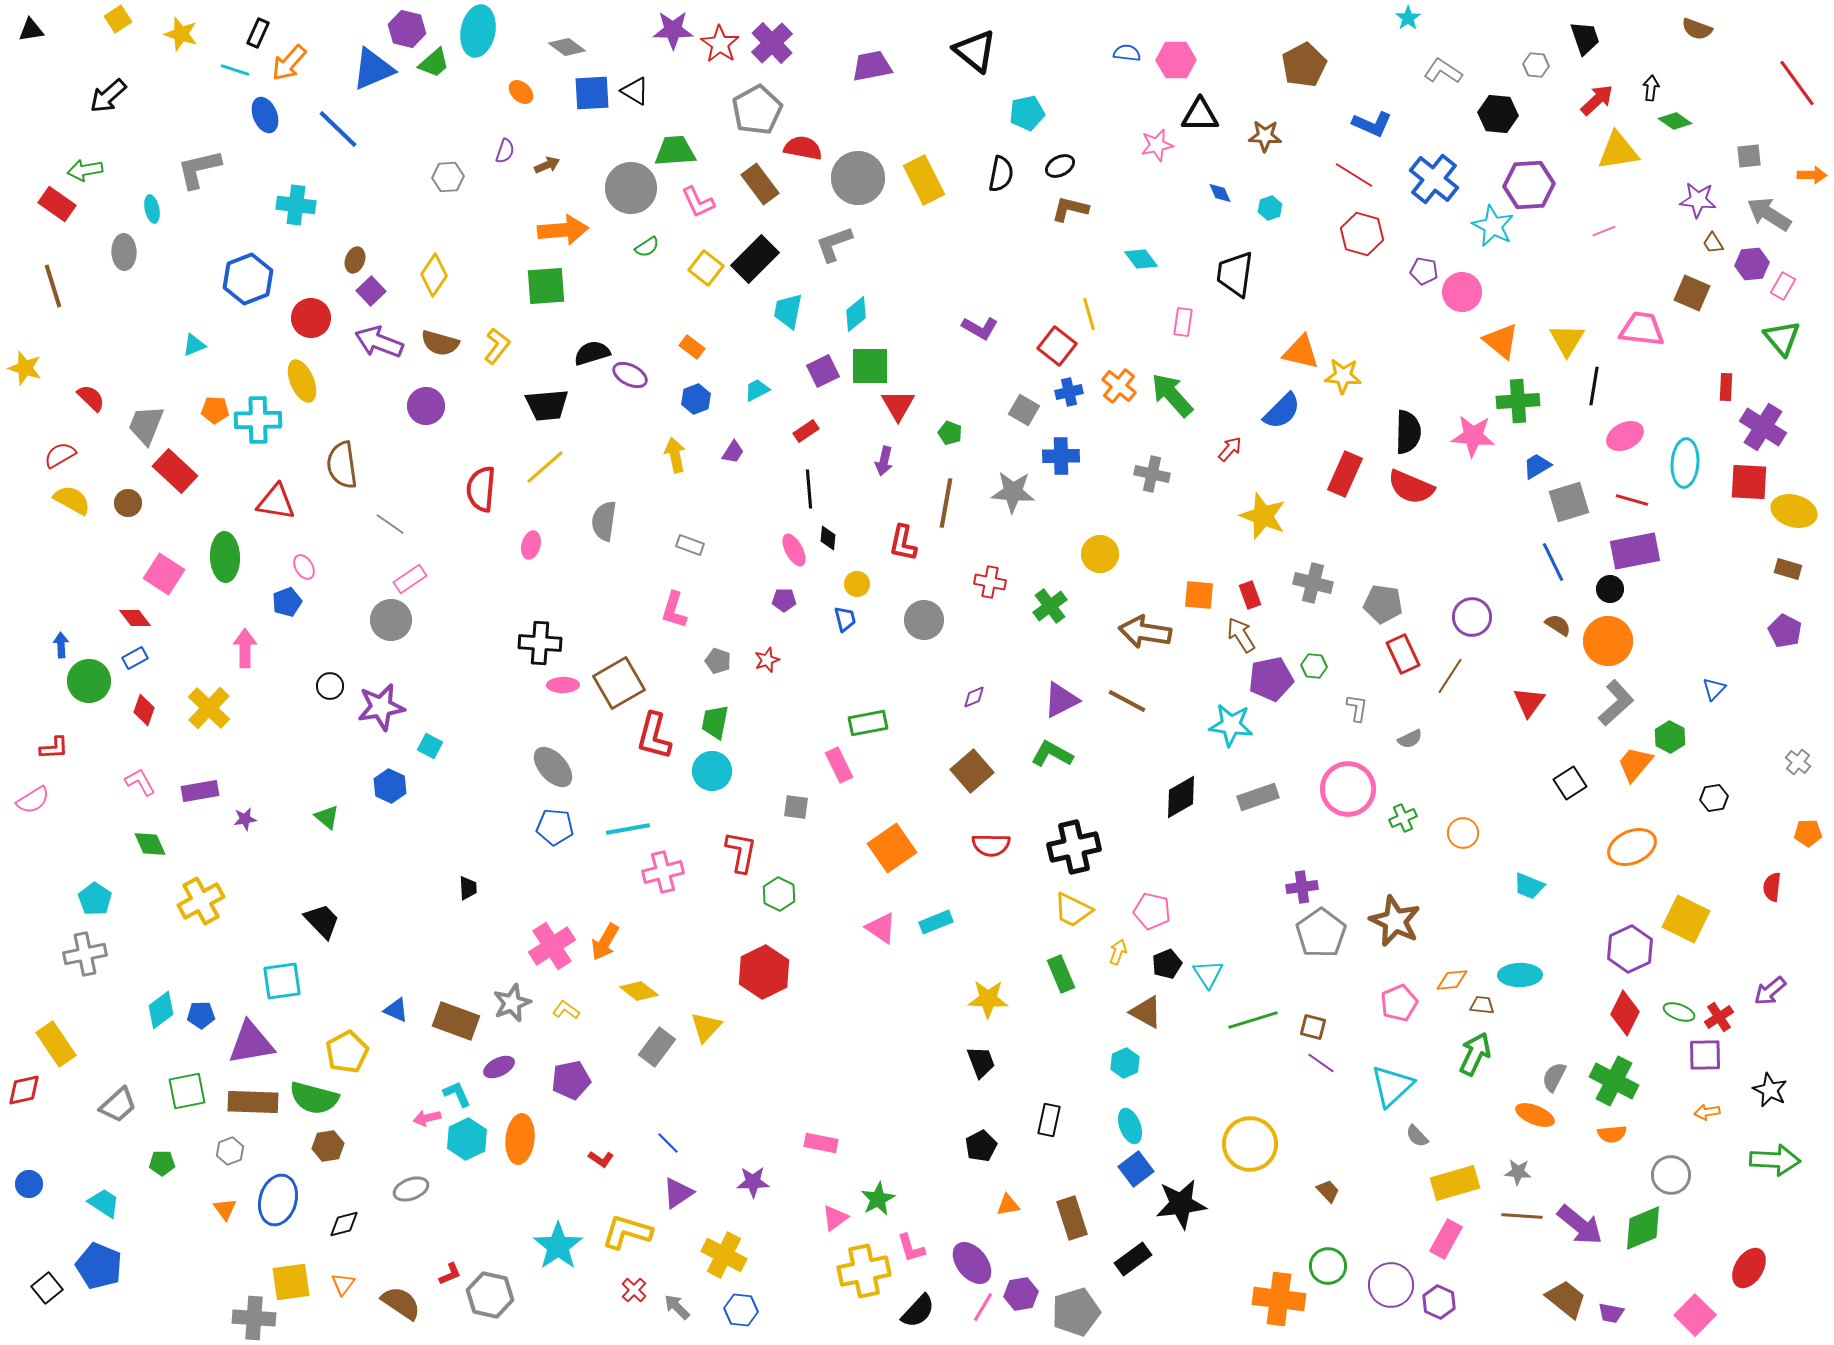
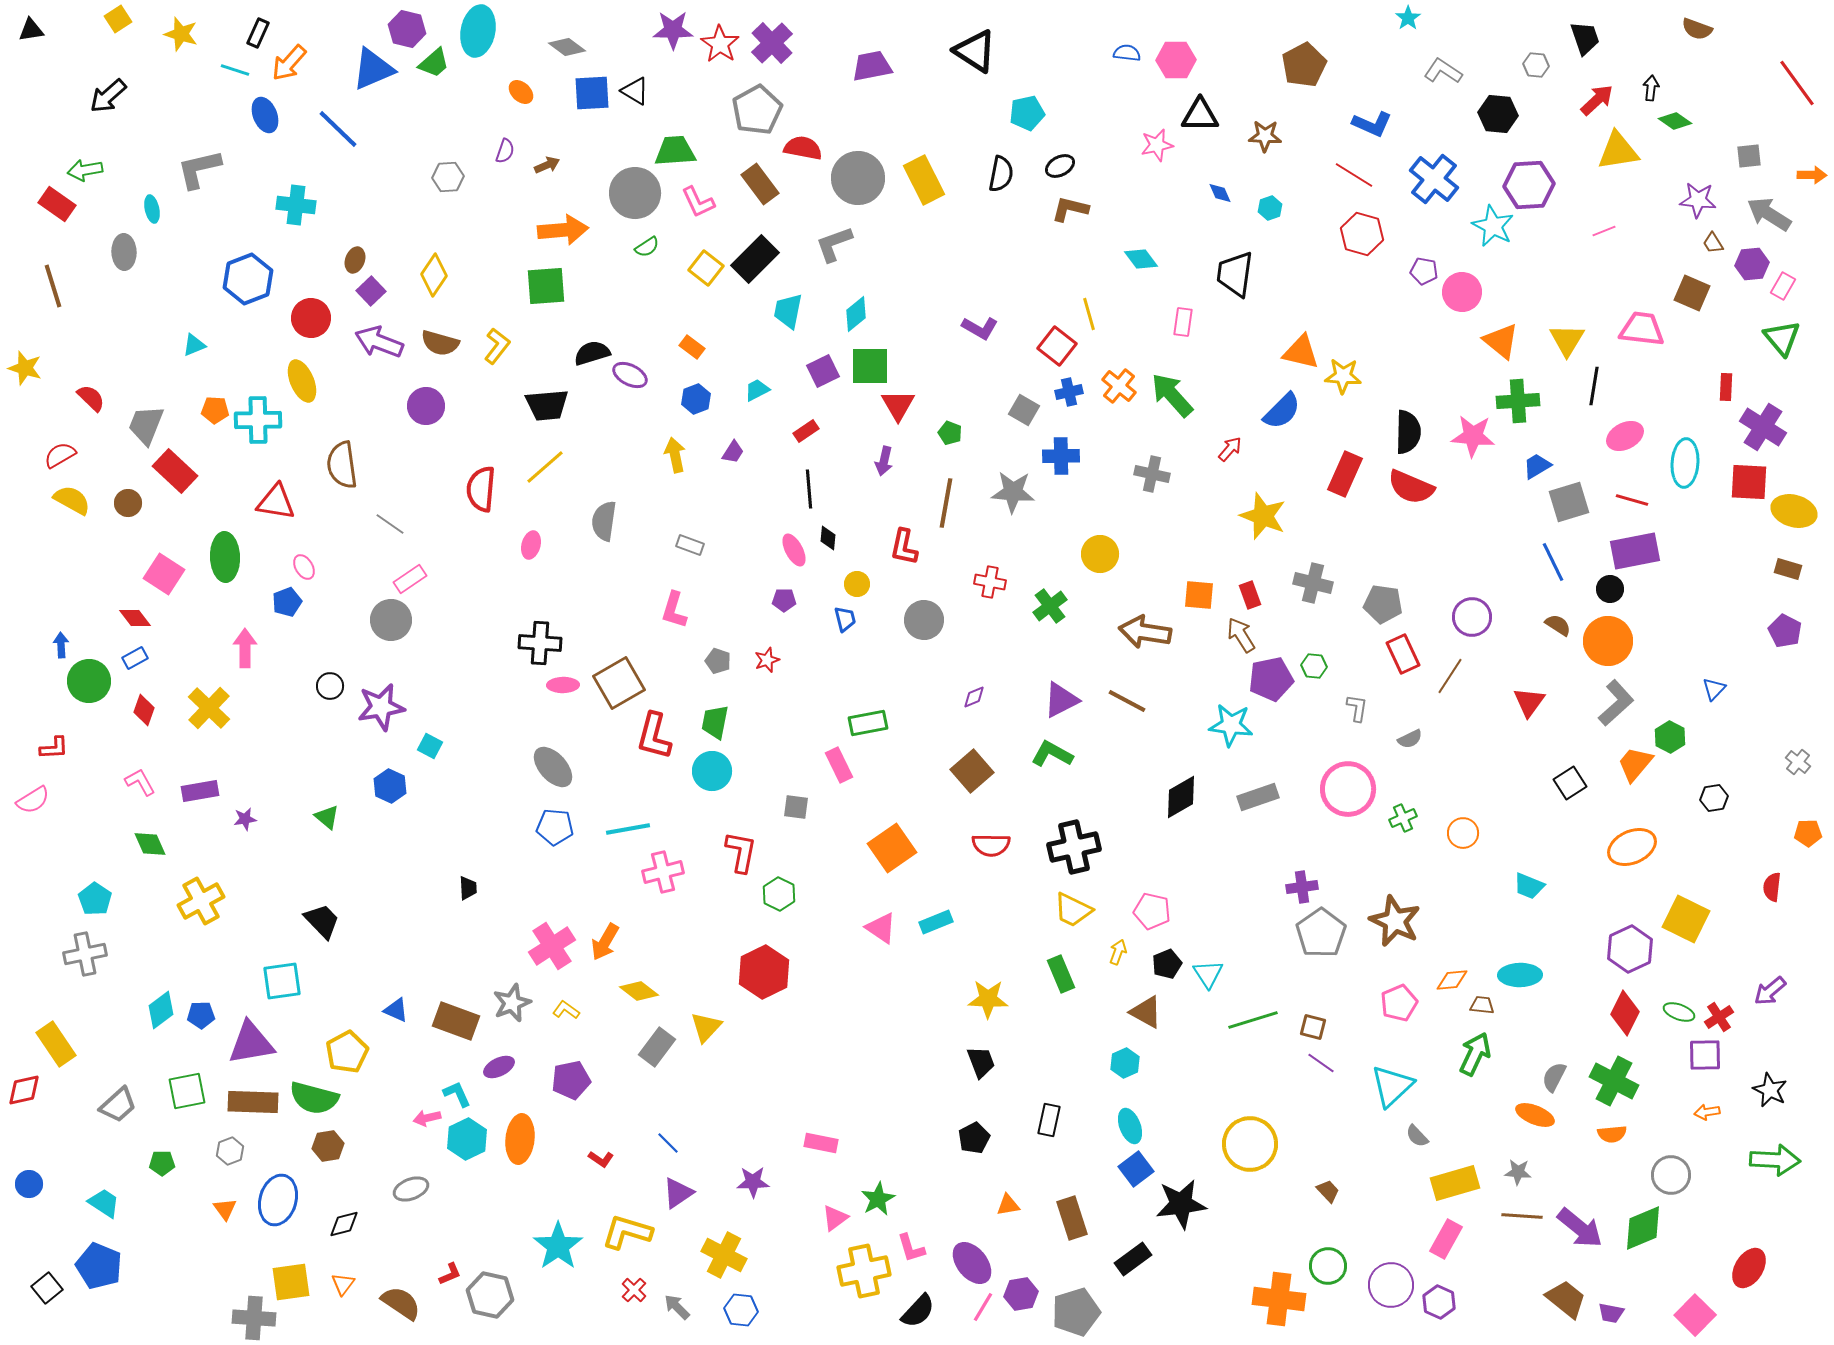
black triangle at (975, 51): rotated 6 degrees counterclockwise
gray circle at (631, 188): moved 4 px right, 5 px down
red L-shape at (903, 543): moved 1 px right, 4 px down
black pentagon at (981, 1146): moved 7 px left, 8 px up
purple arrow at (1580, 1225): moved 3 px down
